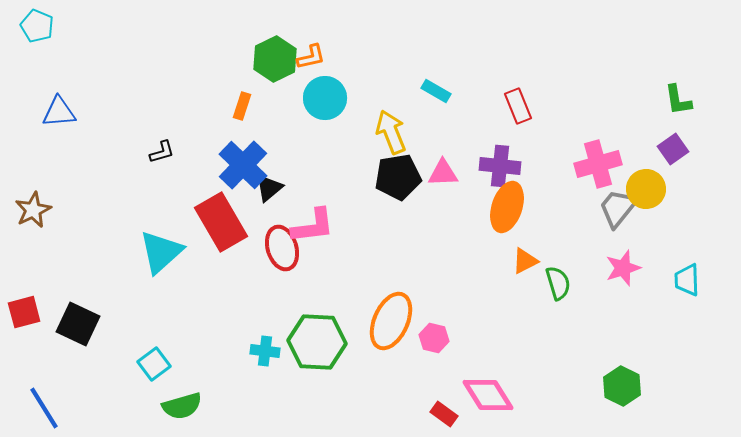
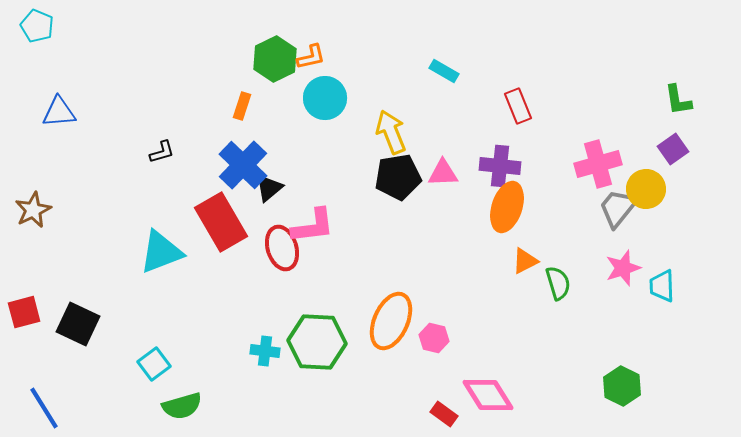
cyan rectangle at (436, 91): moved 8 px right, 20 px up
cyan triangle at (161, 252): rotated 21 degrees clockwise
cyan trapezoid at (687, 280): moved 25 px left, 6 px down
